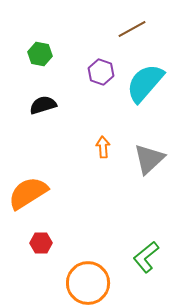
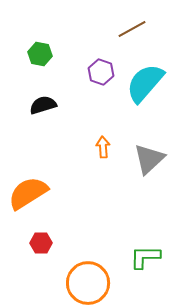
green L-shape: moved 1 px left; rotated 40 degrees clockwise
